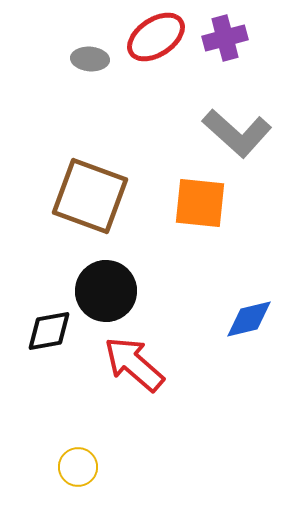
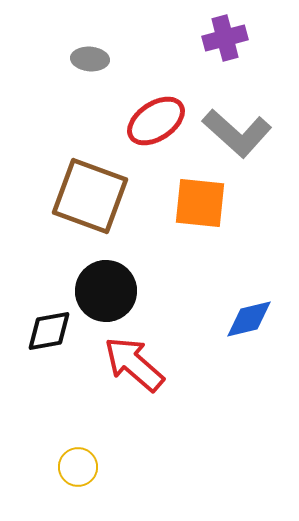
red ellipse: moved 84 px down
